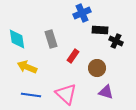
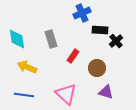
black cross: rotated 24 degrees clockwise
blue line: moved 7 px left
